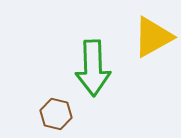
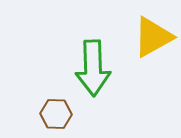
brown hexagon: rotated 12 degrees counterclockwise
